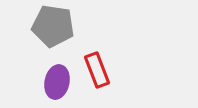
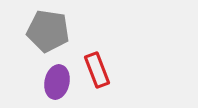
gray pentagon: moved 5 px left, 5 px down
